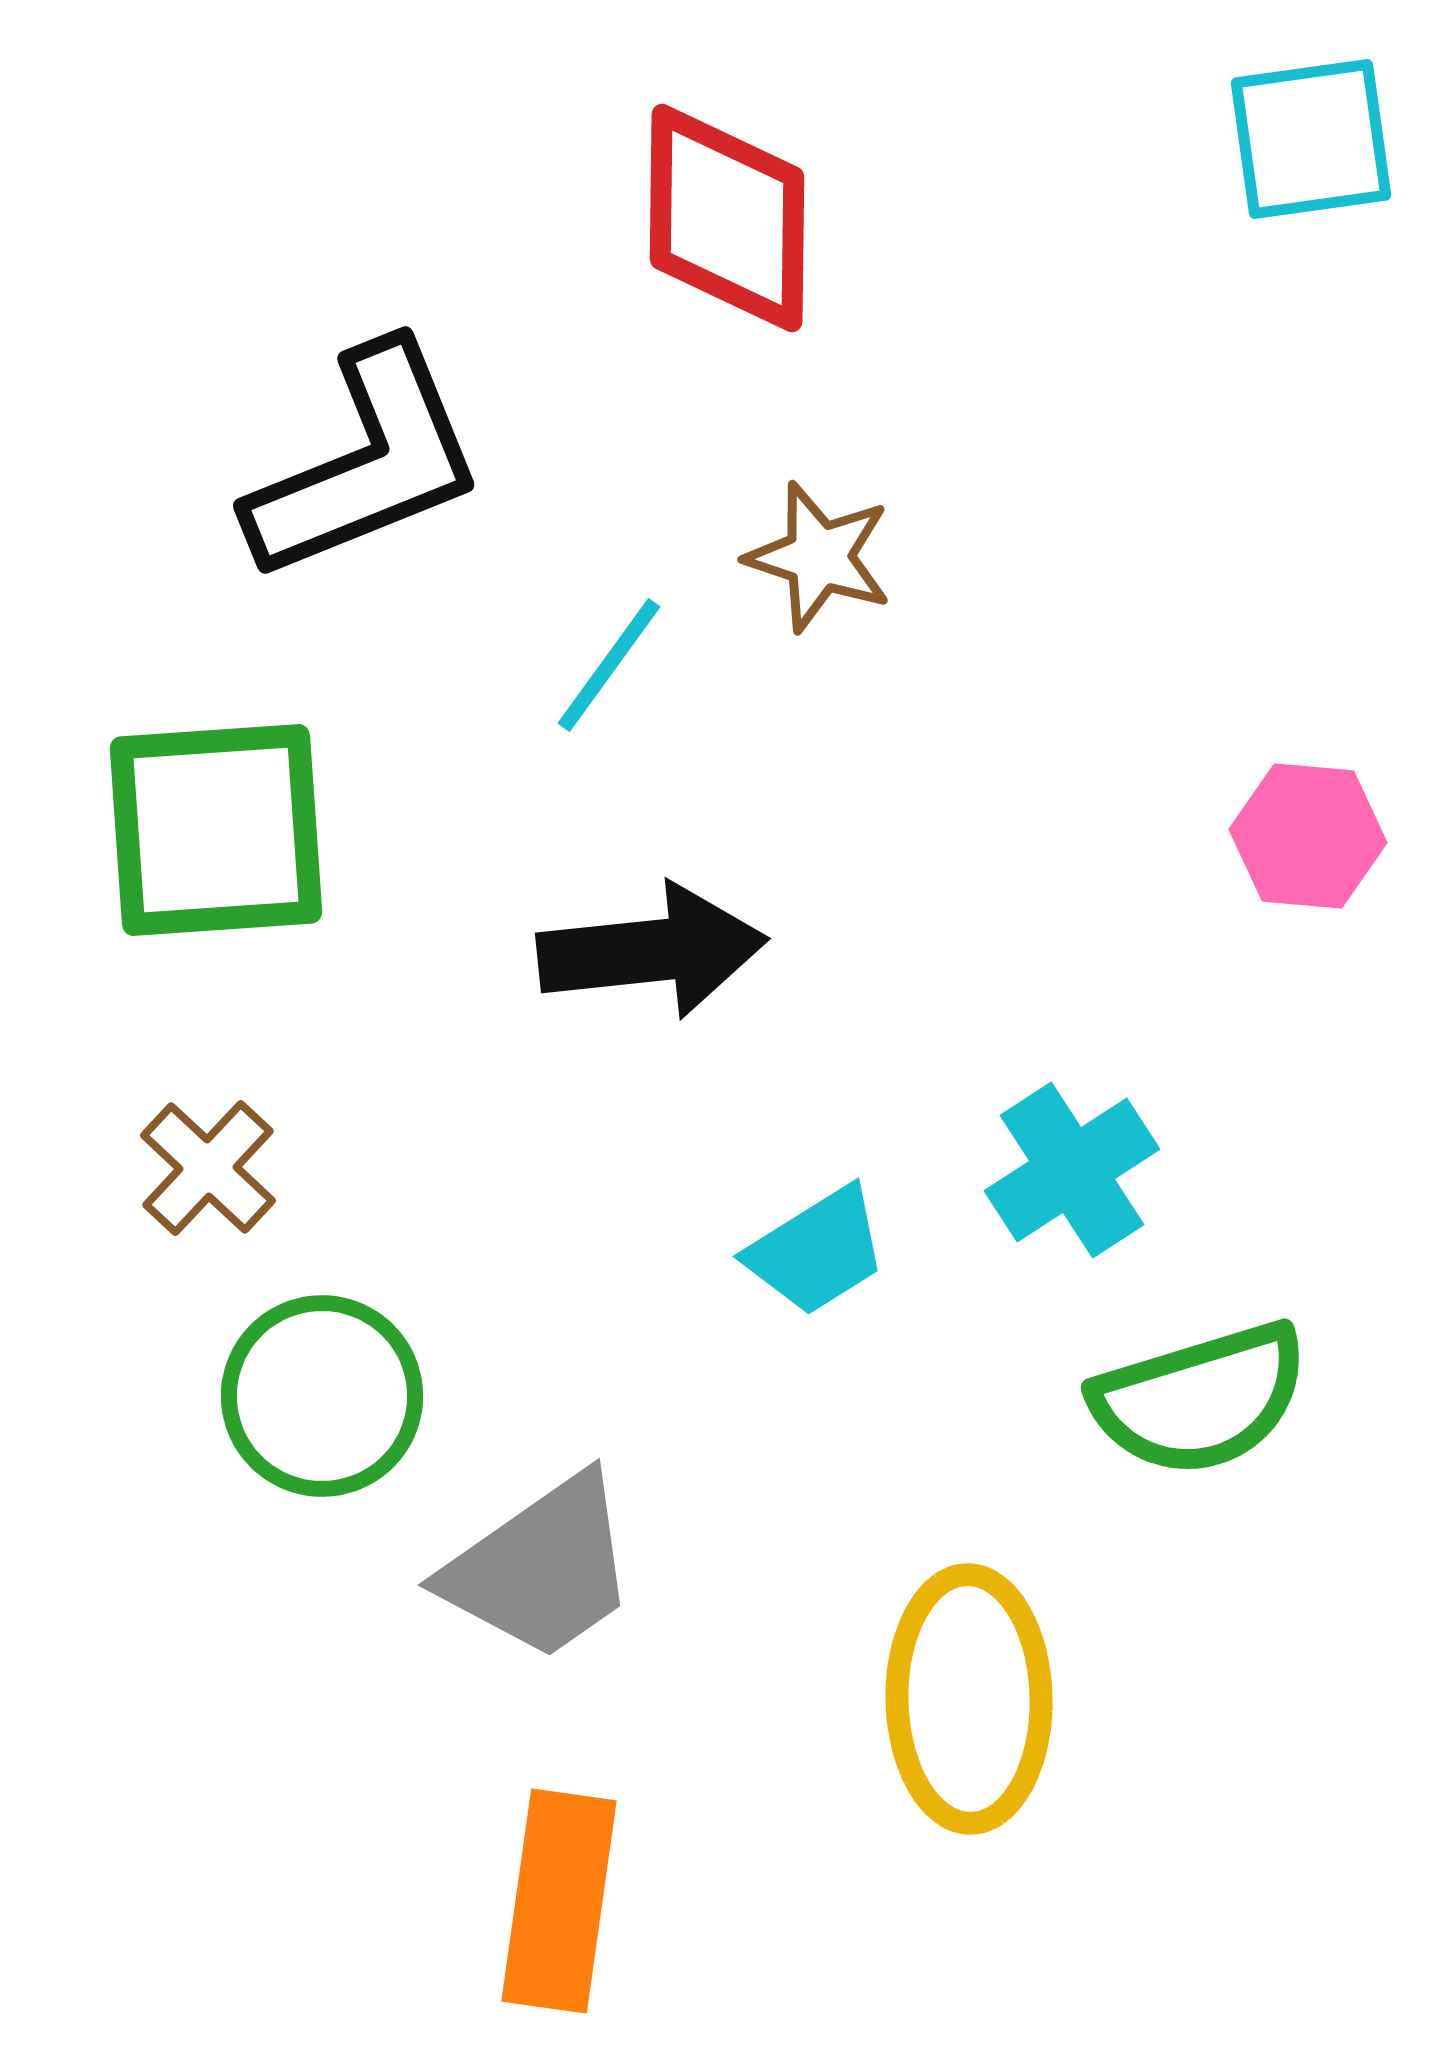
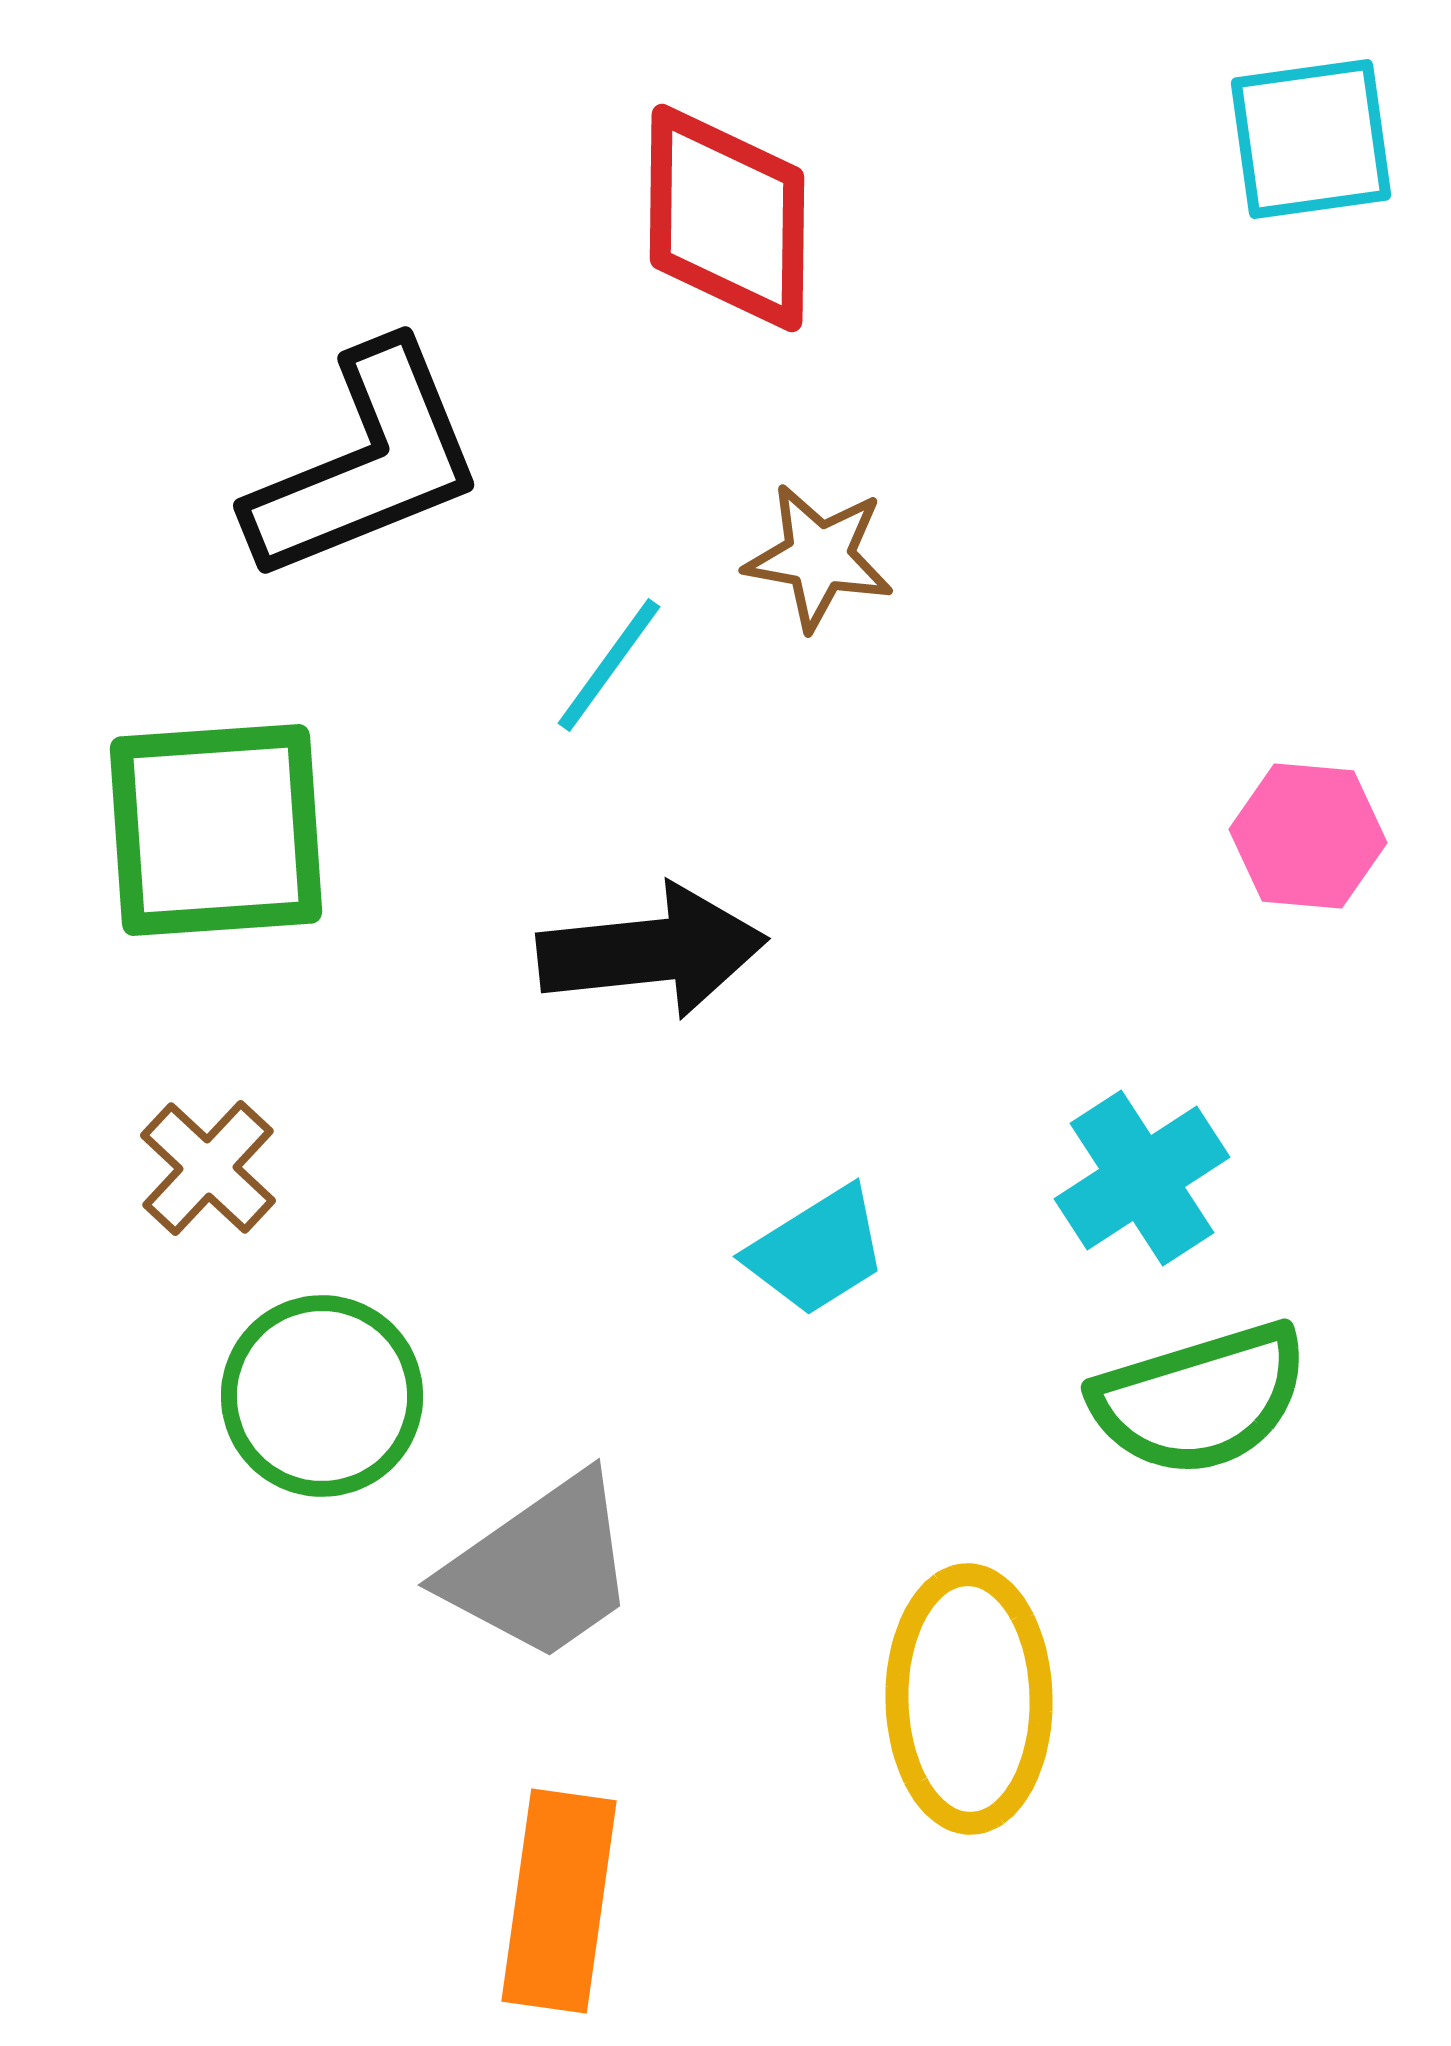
brown star: rotated 8 degrees counterclockwise
cyan cross: moved 70 px right, 8 px down
